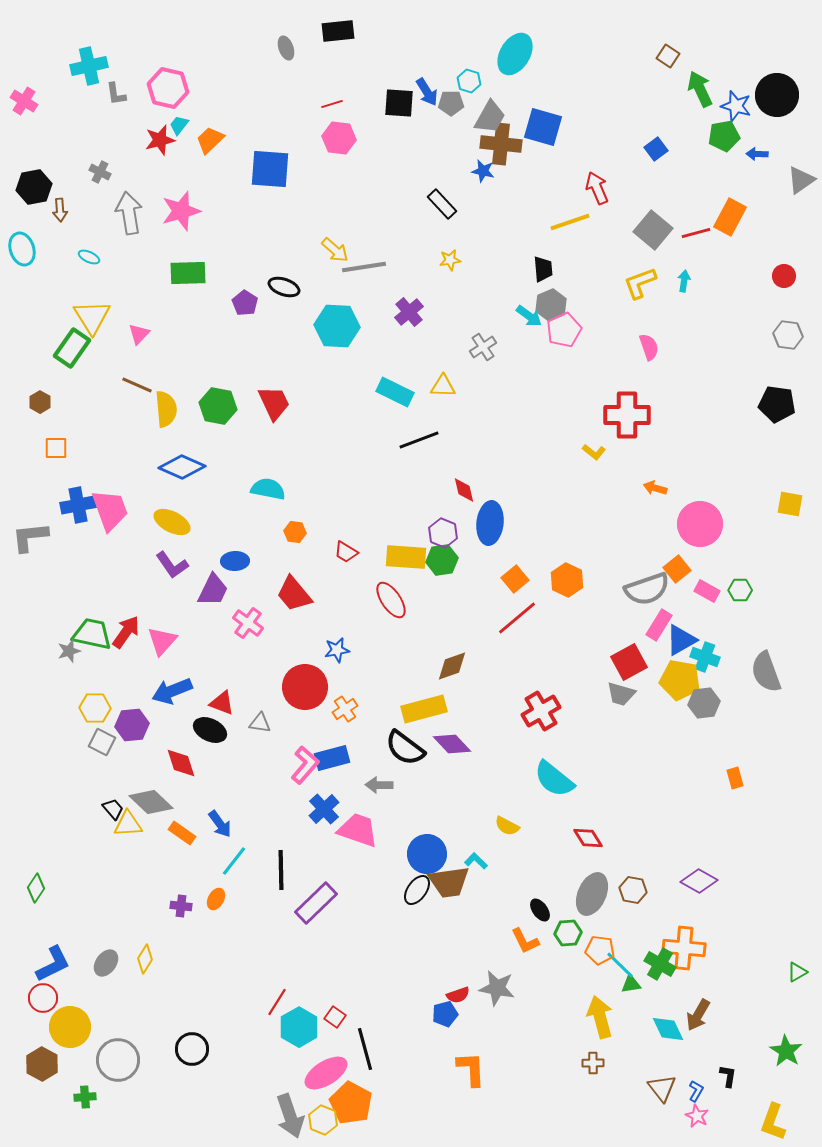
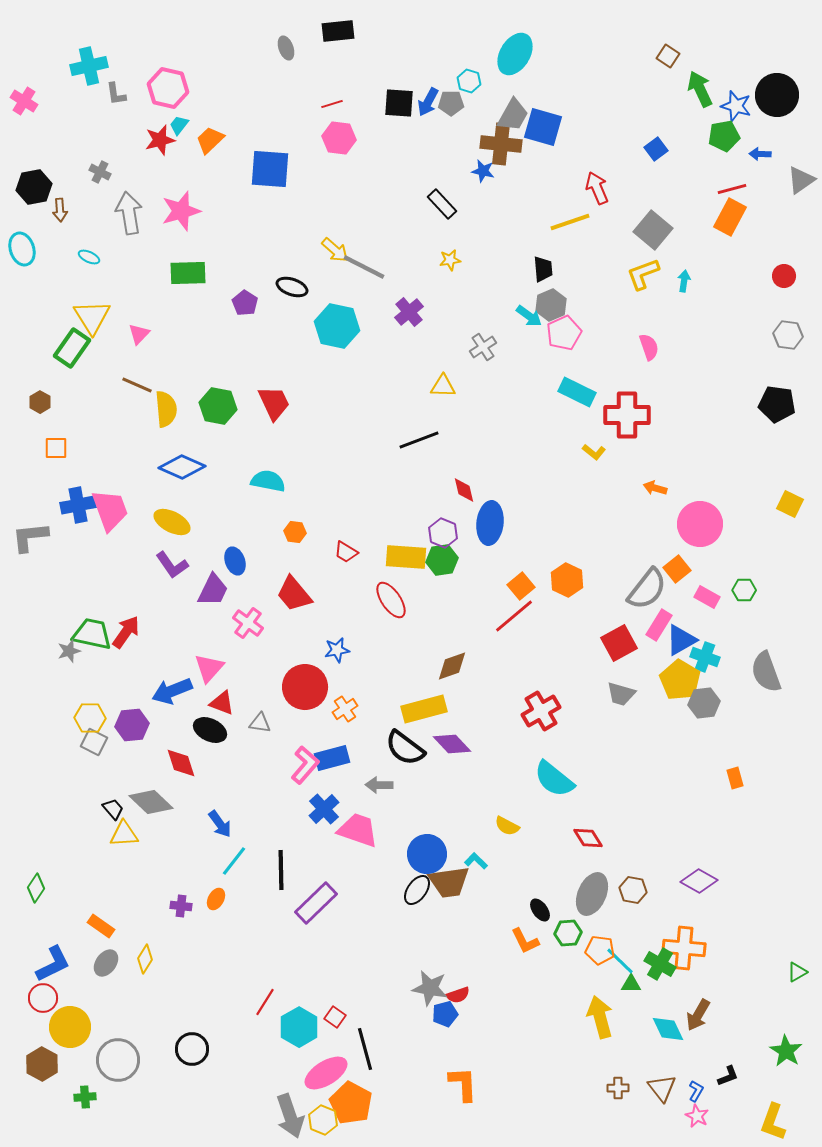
blue arrow at (427, 92): moved 1 px right, 10 px down; rotated 60 degrees clockwise
gray trapezoid at (490, 117): moved 23 px right, 2 px up
blue arrow at (757, 154): moved 3 px right
red line at (696, 233): moved 36 px right, 44 px up
gray line at (364, 267): rotated 36 degrees clockwise
yellow L-shape at (640, 283): moved 3 px right, 9 px up
black ellipse at (284, 287): moved 8 px right
cyan hexagon at (337, 326): rotated 9 degrees clockwise
pink pentagon at (564, 330): moved 3 px down
cyan rectangle at (395, 392): moved 182 px right
cyan semicircle at (268, 489): moved 8 px up
yellow square at (790, 504): rotated 16 degrees clockwise
blue ellipse at (235, 561): rotated 72 degrees clockwise
orange square at (515, 579): moved 6 px right, 7 px down
gray semicircle at (647, 589): rotated 33 degrees counterclockwise
green hexagon at (740, 590): moved 4 px right
pink rectangle at (707, 591): moved 6 px down
red line at (517, 618): moved 3 px left, 2 px up
pink triangle at (162, 641): moved 47 px right, 27 px down
red square at (629, 662): moved 10 px left, 19 px up
yellow pentagon at (680, 680): rotated 21 degrees clockwise
yellow hexagon at (95, 708): moved 5 px left, 10 px down
gray square at (102, 742): moved 8 px left
yellow triangle at (128, 824): moved 4 px left, 10 px down
orange rectangle at (182, 833): moved 81 px left, 93 px down
cyan line at (620, 965): moved 4 px up
green triangle at (631, 984): rotated 10 degrees clockwise
gray star at (497, 988): moved 67 px left
red line at (277, 1002): moved 12 px left
brown cross at (593, 1063): moved 25 px right, 25 px down
orange L-shape at (471, 1069): moved 8 px left, 15 px down
black L-shape at (728, 1076): rotated 60 degrees clockwise
